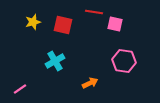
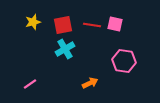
red line: moved 2 px left, 13 px down
red square: rotated 24 degrees counterclockwise
cyan cross: moved 10 px right, 12 px up
pink line: moved 10 px right, 5 px up
